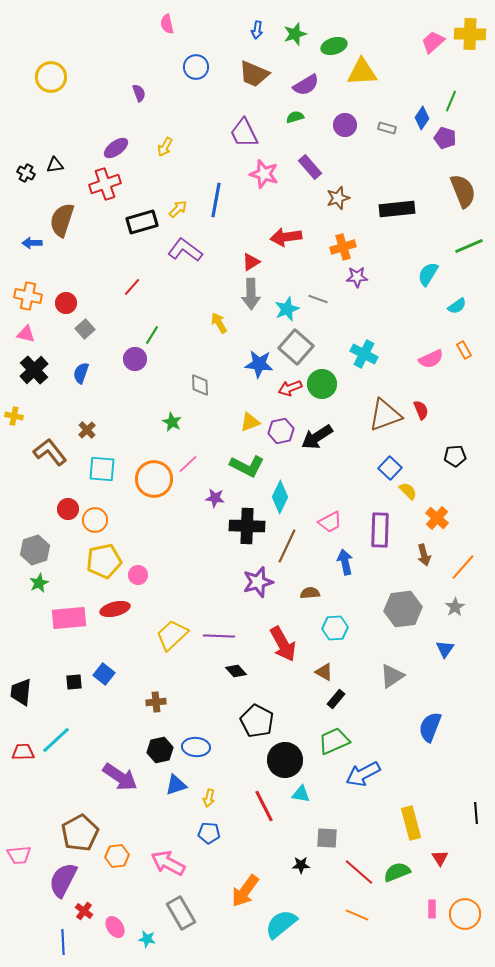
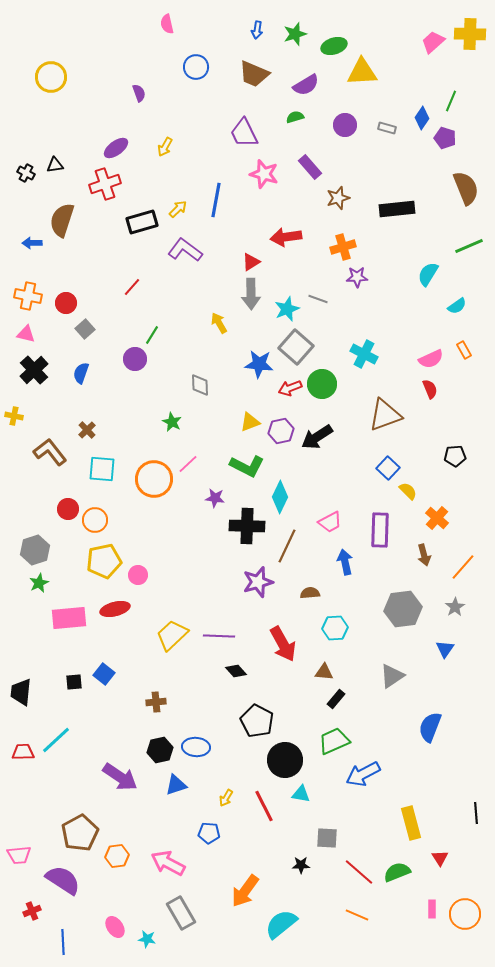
brown semicircle at (463, 191): moved 3 px right, 3 px up
red semicircle at (421, 410): moved 9 px right, 21 px up
blue square at (390, 468): moved 2 px left
brown triangle at (324, 672): rotated 24 degrees counterclockwise
yellow arrow at (209, 798): moved 17 px right; rotated 18 degrees clockwise
purple semicircle at (63, 880): rotated 96 degrees clockwise
red cross at (84, 911): moved 52 px left; rotated 30 degrees clockwise
